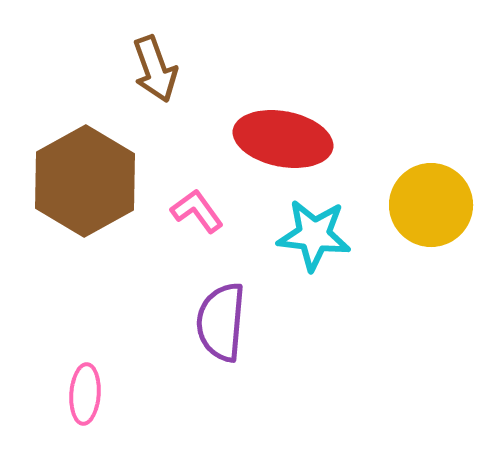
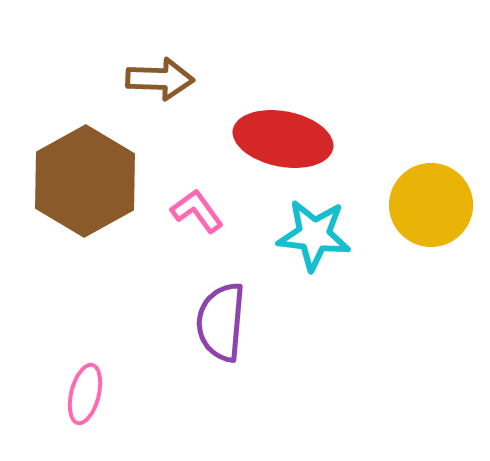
brown arrow: moved 5 px right, 10 px down; rotated 68 degrees counterclockwise
pink ellipse: rotated 10 degrees clockwise
